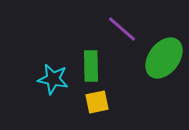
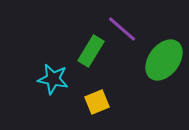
green ellipse: moved 2 px down
green rectangle: moved 15 px up; rotated 32 degrees clockwise
yellow square: rotated 10 degrees counterclockwise
